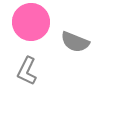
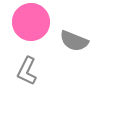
gray semicircle: moved 1 px left, 1 px up
